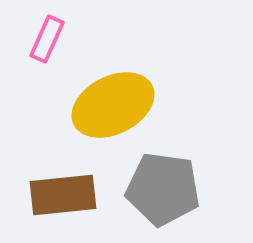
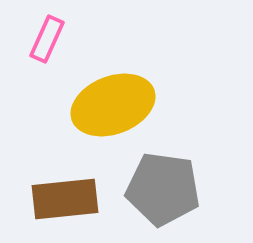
yellow ellipse: rotated 6 degrees clockwise
brown rectangle: moved 2 px right, 4 px down
